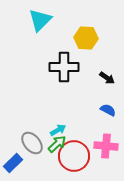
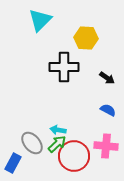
cyan arrow: rotated 140 degrees counterclockwise
blue rectangle: rotated 18 degrees counterclockwise
